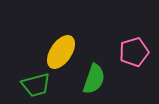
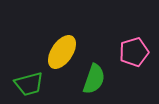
yellow ellipse: moved 1 px right
green trapezoid: moved 7 px left, 1 px up
